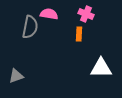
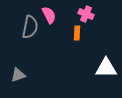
pink semicircle: moved 1 px down; rotated 54 degrees clockwise
orange rectangle: moved 2 px left, 1 px up
white triangle: moved 5 px right
gray triangle: moved 2 px right, 1 px up
